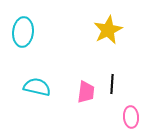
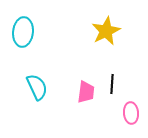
yellow star: moved 2 px left, 1 px down
cyan semicircle: rotated 52 degrees clockwise
pink ellipse: moved 4 px up
